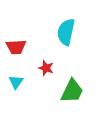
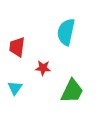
red trapezoid: moved 1 px right; rotated 100 degrees clockwise
red star: moved 3 px left; rotated 14 degrees counterclockwise
cyan triangle: moved 1 px left, 6 px down
